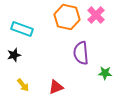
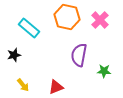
pink cross: moved 4 px right, 5 px down
cyan rectangle: moved 7 px right, 1 px up; rotated 20 degrees clockwise
purple semicircle: moved 2 px left, 2 px down; rotated 15 degrees clockwise
green star: moved 1 px left, 2 px up
